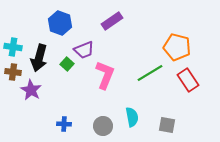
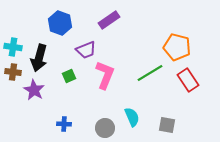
purple rectangle: moved 3 px left, 1 px up
purple trapezoid: moved 2 px right
green square: moved 2 px right, 12 px down; rotated 24 degrees clockwise
purple star: moved 3 px right
cyan semicircle: rotated 12 degrees counterclockwise
gray circle: moved 2 px right, 2 px down
